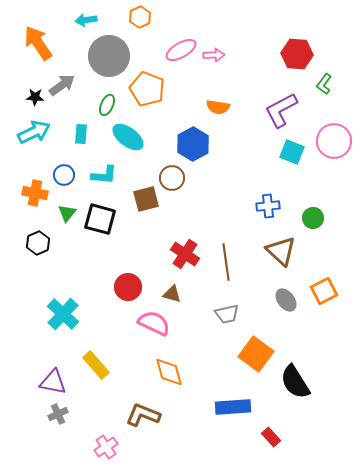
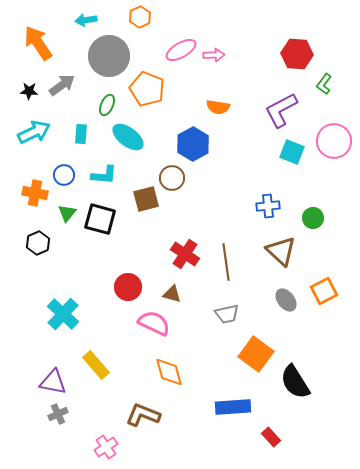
black star at (35, 97): moved 6 px left, 6 px up
